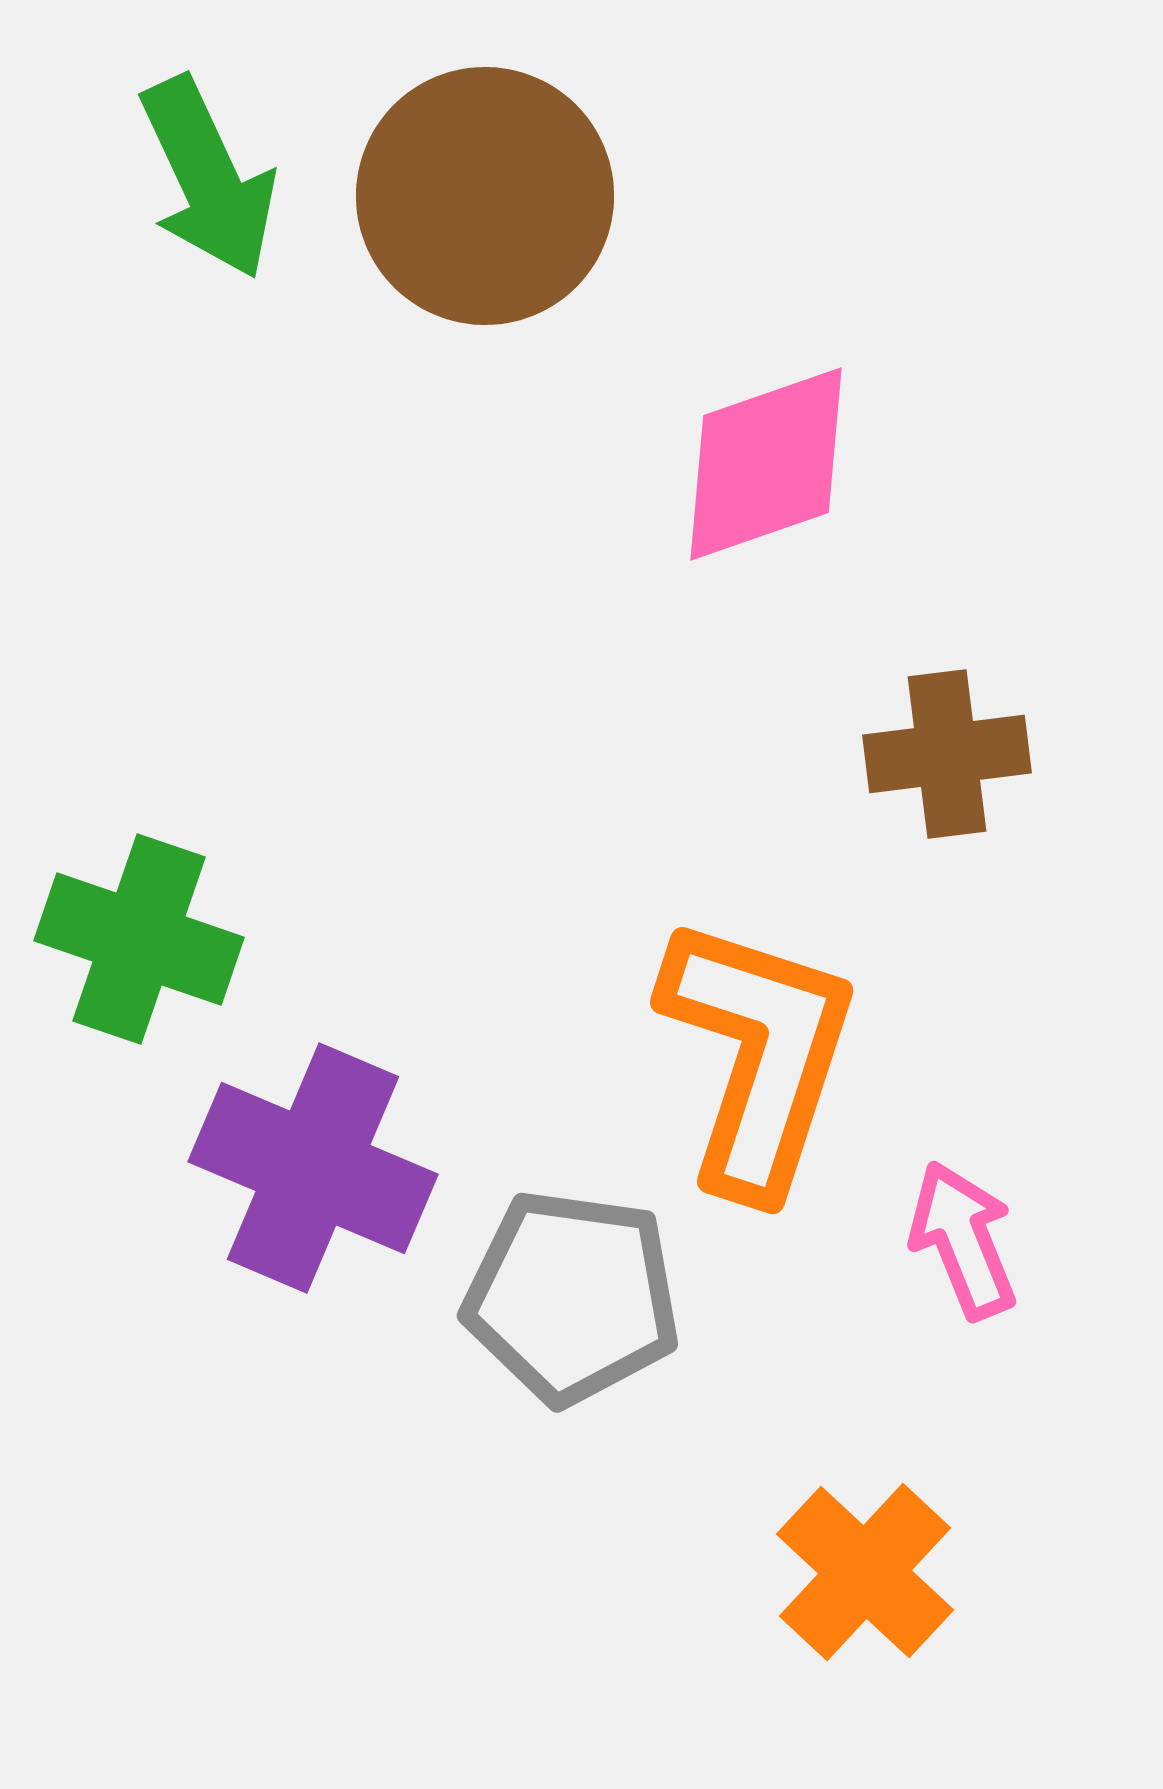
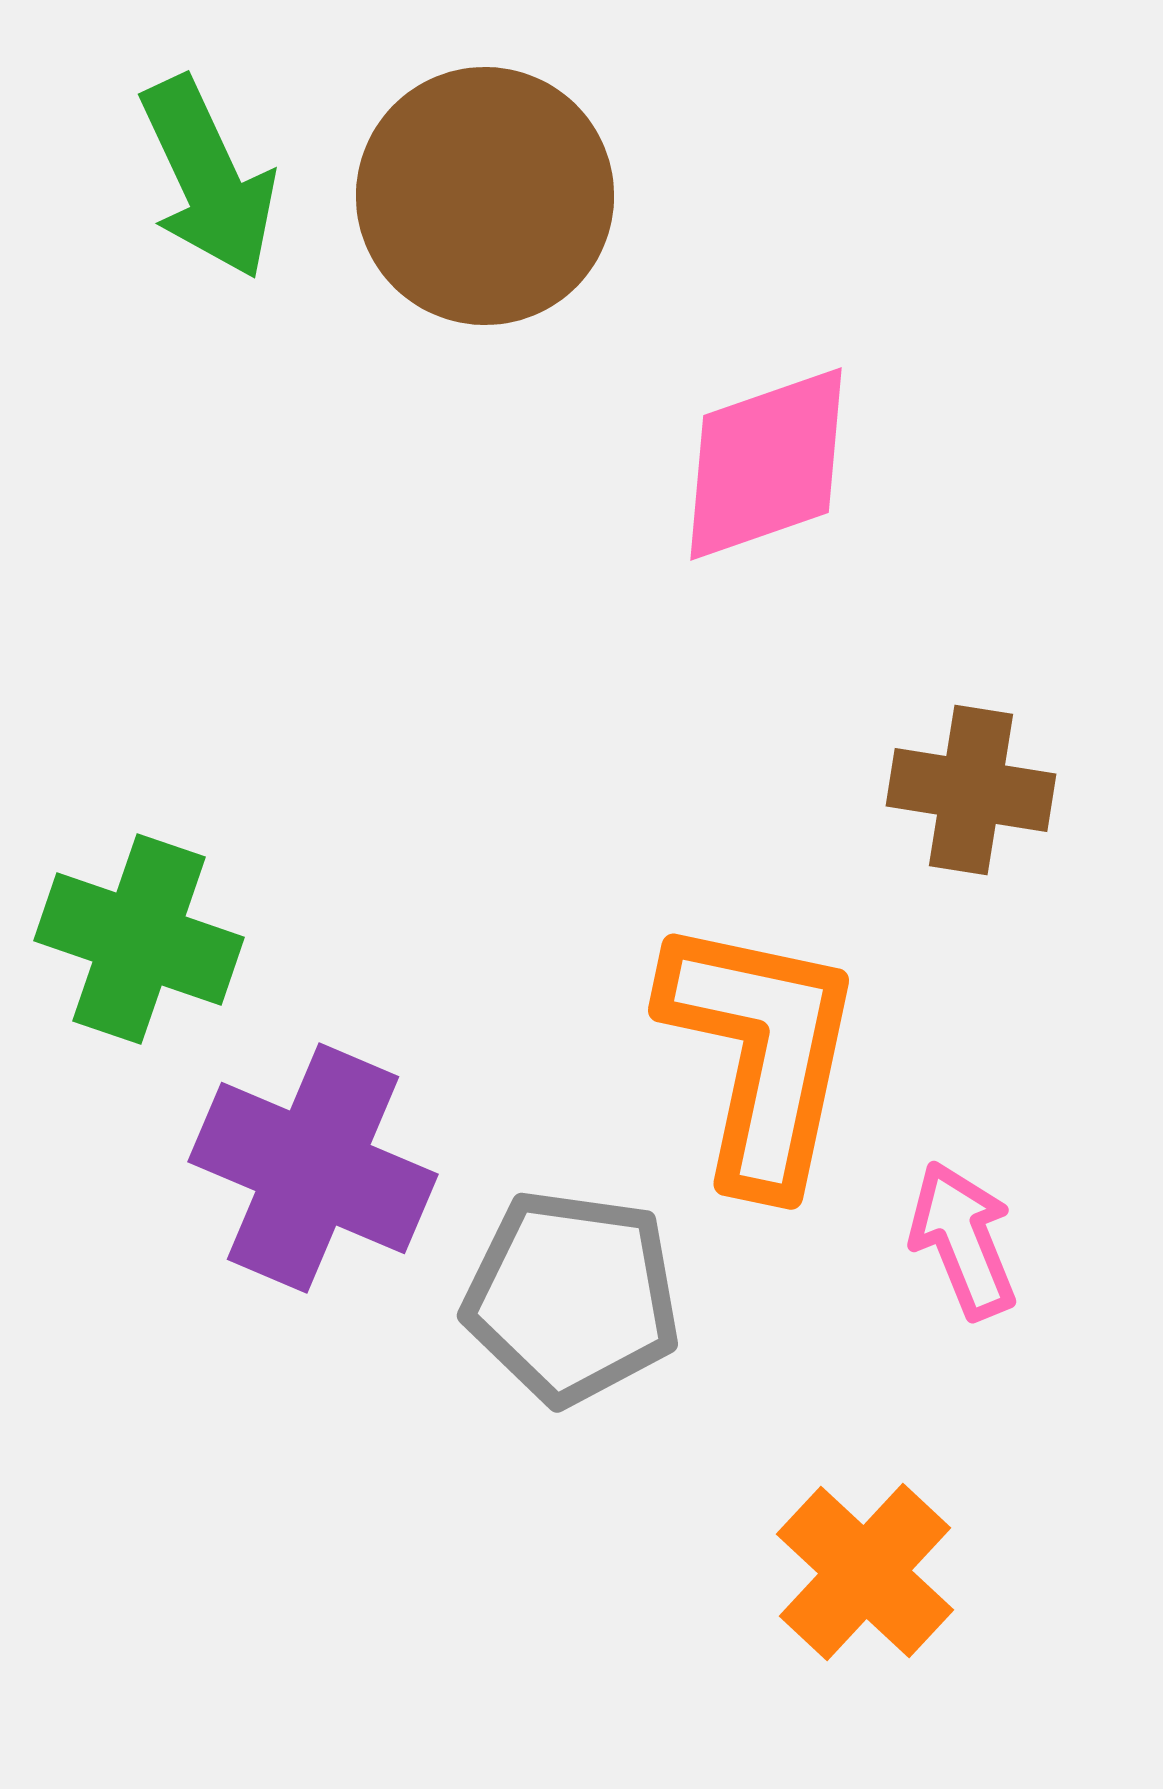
brown cross: moved 24 px right, 36 px down; rotated 16 degrees clockwise
orange L-shape: moved 3 px right, 2 px up; rotated 6 degrees counterclockwise
